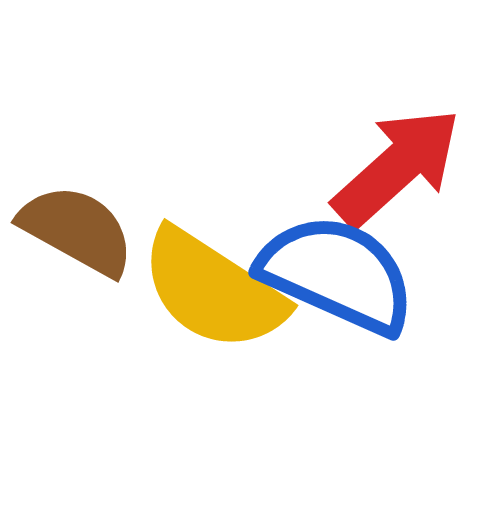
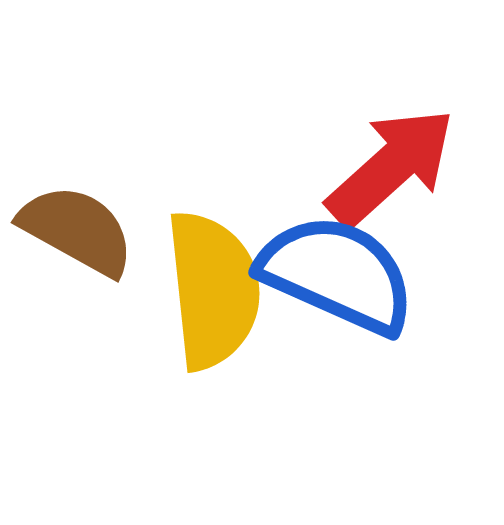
red arrow: moved 6 px left
yellow semicircle: rotated 129 degrees counterclockwise
